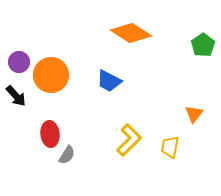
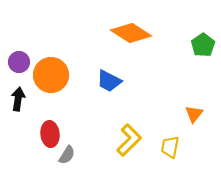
black arrow: moved 2 px right, 3 px down; rotated 130 degrees counterclockwise
